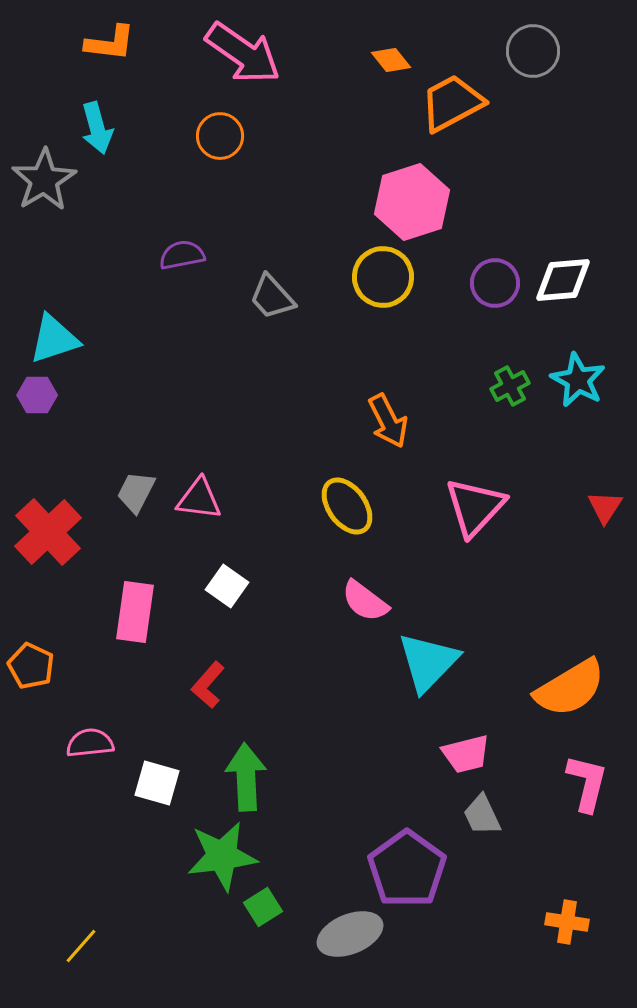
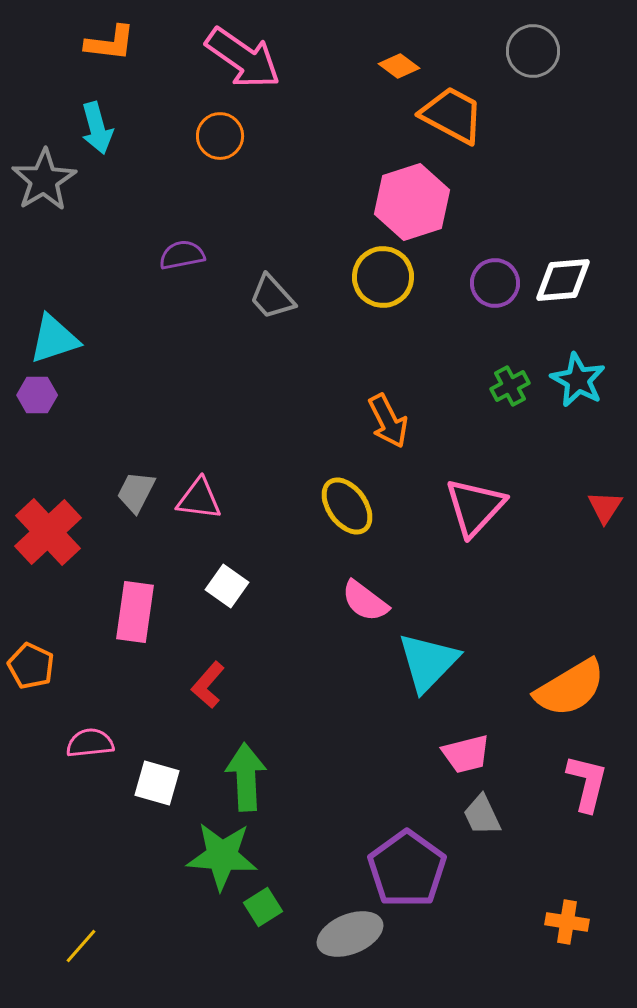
pink arrow at (243, 53): moved 5 px down
orange diamond at (391, 60): moved 8 px right, 6 px down; rotated 15 degrees counterclockwise
orange trapezoid at (452, 103): moved 12 px down; rotated 56 degrees clockwise
green star at (222, 856): rotated 12 degrees clockwise
